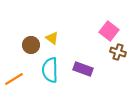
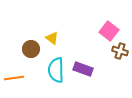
brown circle: moved 4 px down
brown cross: moved 2 px right, 1 px up
cyan semicircle: moved 6 px right
orange line: moved 1 px up; rotated 24 degrees clockwise
